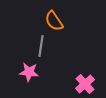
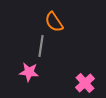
orange semicircle: moved 1 px down
pink cross: moved 1 px up
